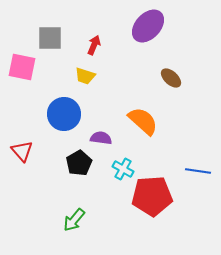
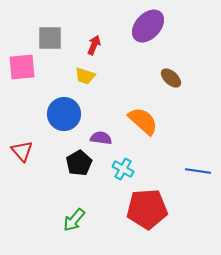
pink square: rotated 16 degrees counterclockwise
red pentagon: moved 5 px left, 13 px down
